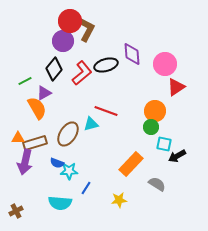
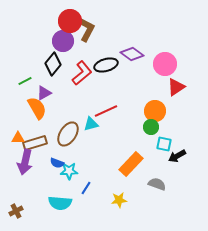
purple diamond: rotated 50 degrees counterclockwise
black diamond: moved 1 px left, 5 px up
red line: rotated 45 degrees counterclockwise
gray semicircle: rotated 12 degrees counterclockwise
